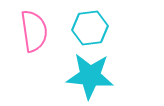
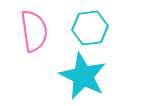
cyan star: moved 7 px left; rotated 21 degrees clockwise
